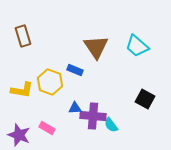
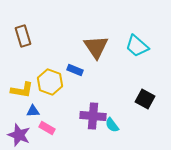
blue triangle: moved 42 px left, 3 px down
cyan semicircle: moved 1 px right
